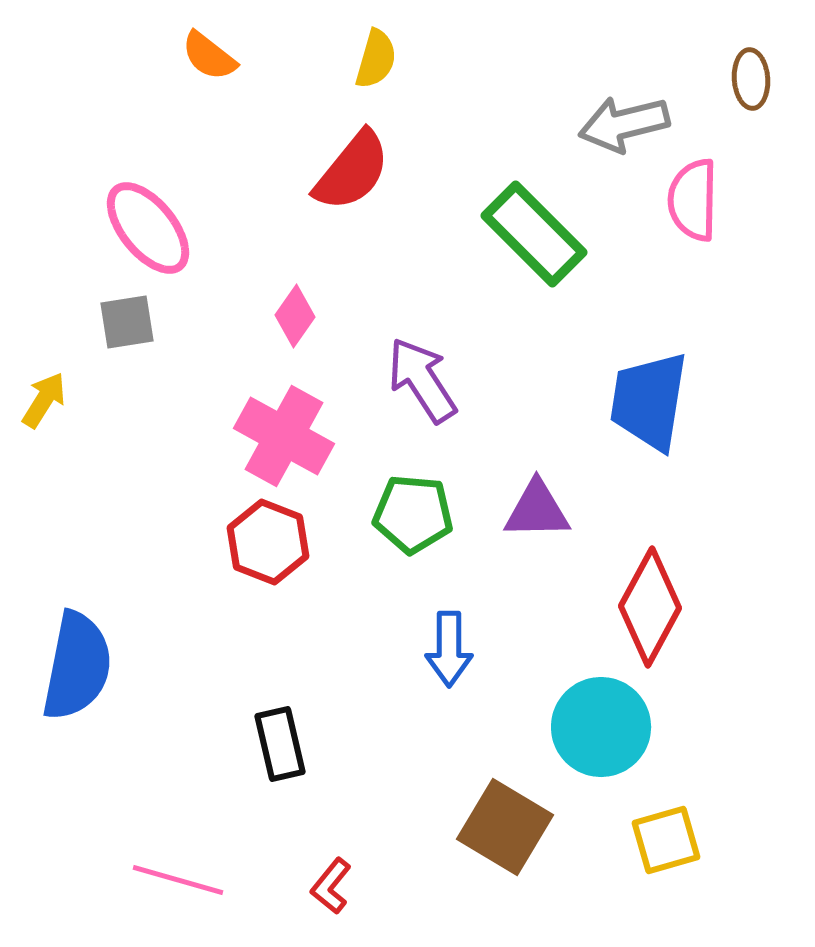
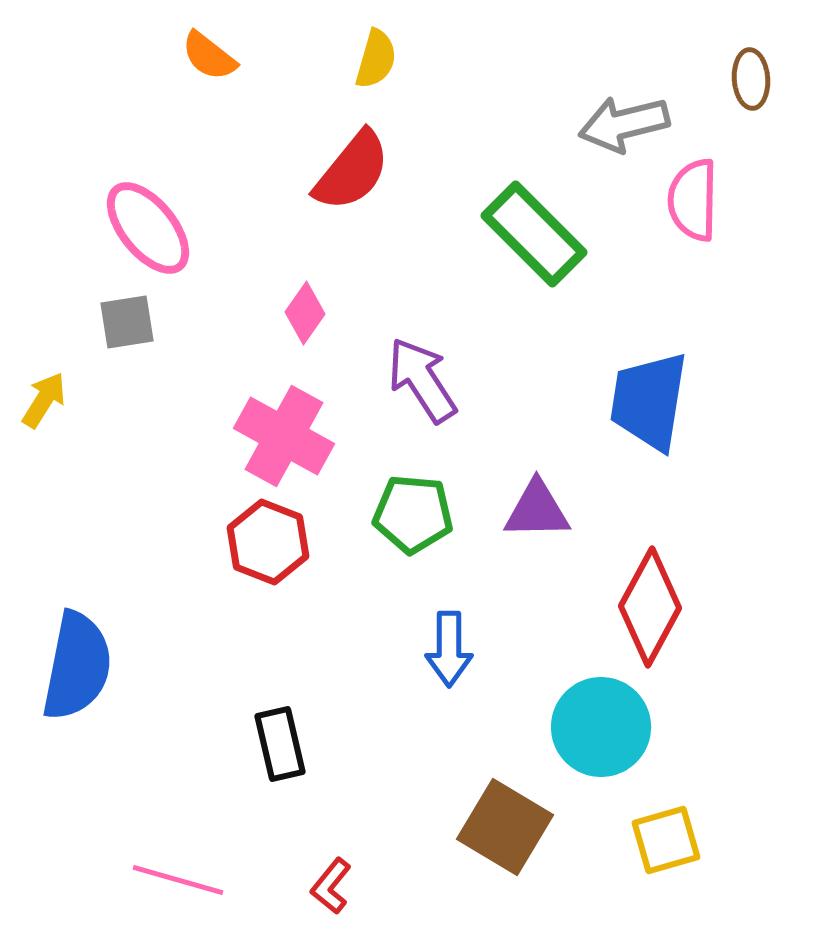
pink diamond: moved 10 px right, 3 px up
